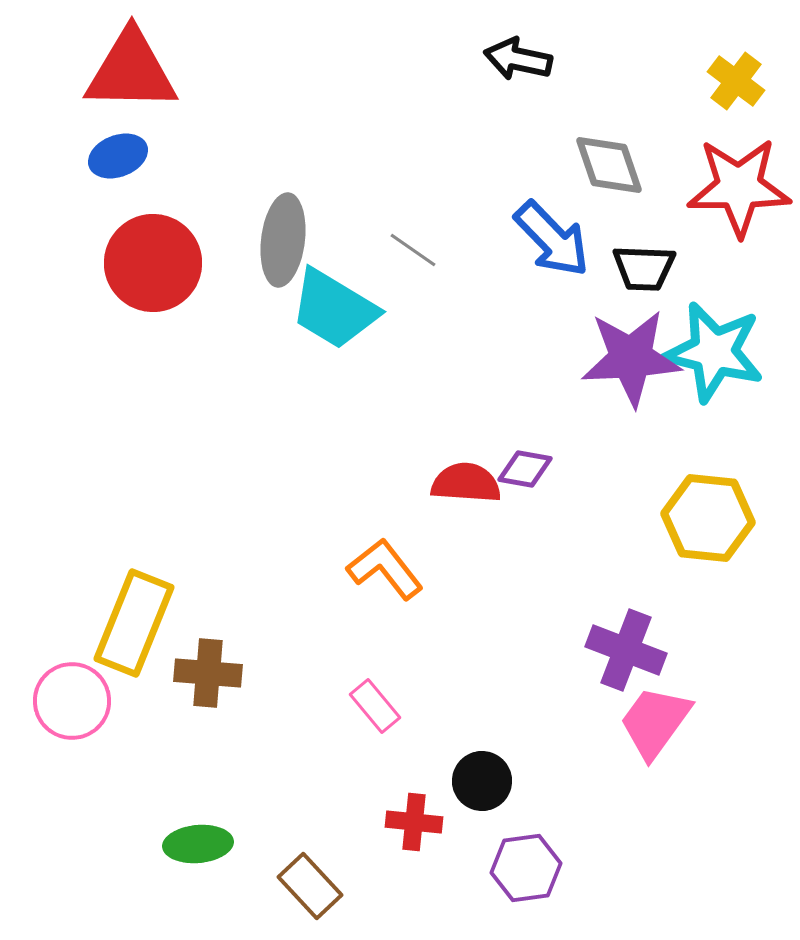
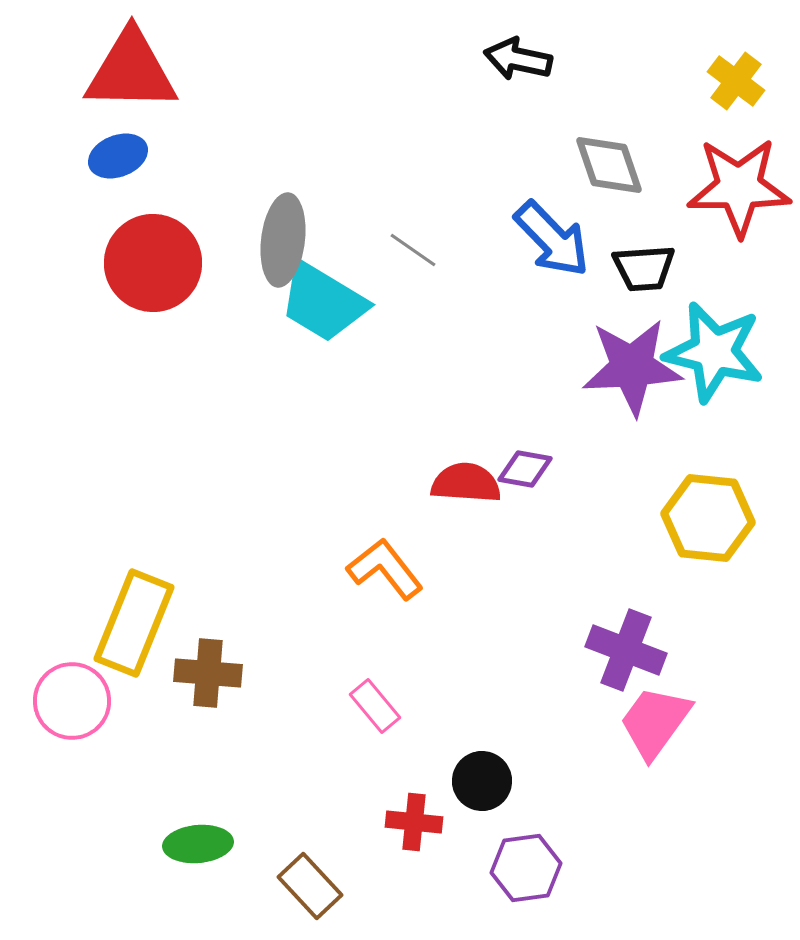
black trapezoid: rotated 6 degrees counterclockwise
cyan trapezoid: moved 11 px left, 7 px up
purple star: moved 1 px right, 9 px down
